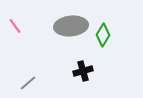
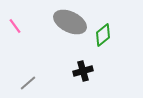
gray ellipse: moved 1 px left, 4 px up; rotated 32 degrees clockwise
green diamond: rotated 20 degrees clockwise
